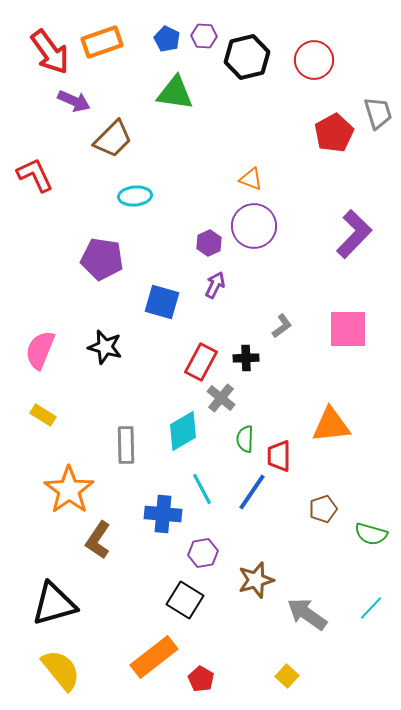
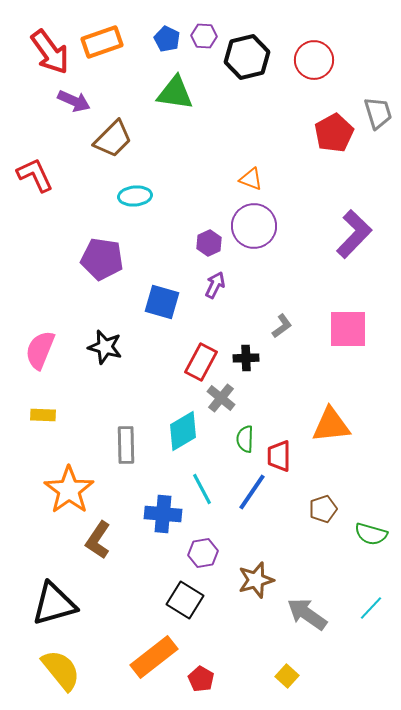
yellow rectangle at (43, 415): rotated 30 degrees counterclockwise
